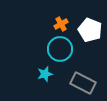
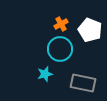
gray rectangle: rotated 15 degrees counterclockwise
